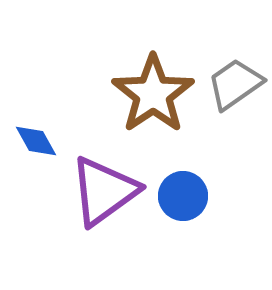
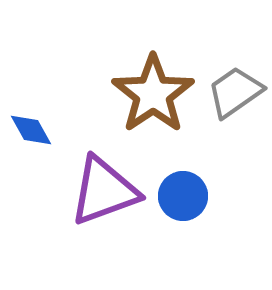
gray trapezoid: moved 8 px down
blue diamond: moved 5 px left, 11 px up
purple triangle: rotated 16 degrees clockwise
